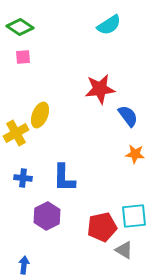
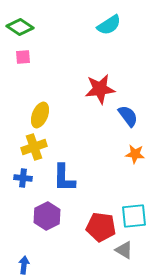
yellow cross: moved 18 px right, 14 px down; rotated 10 degrees clockwise
red pentagon: moved 1 px left; rotated 20 degrees clockwise
